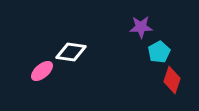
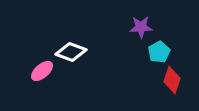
white diamond: rotated 12 degrees clockwise
